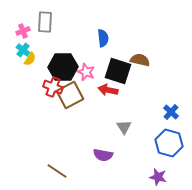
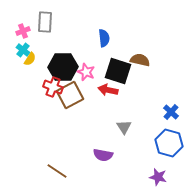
blue semicircle: moved 1 px right
